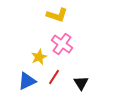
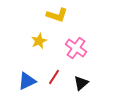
pink cross: moved 14 px right, 4 px down
yellow star: moved 16 px up
black triangle: rotated 21 degrees clockwise
